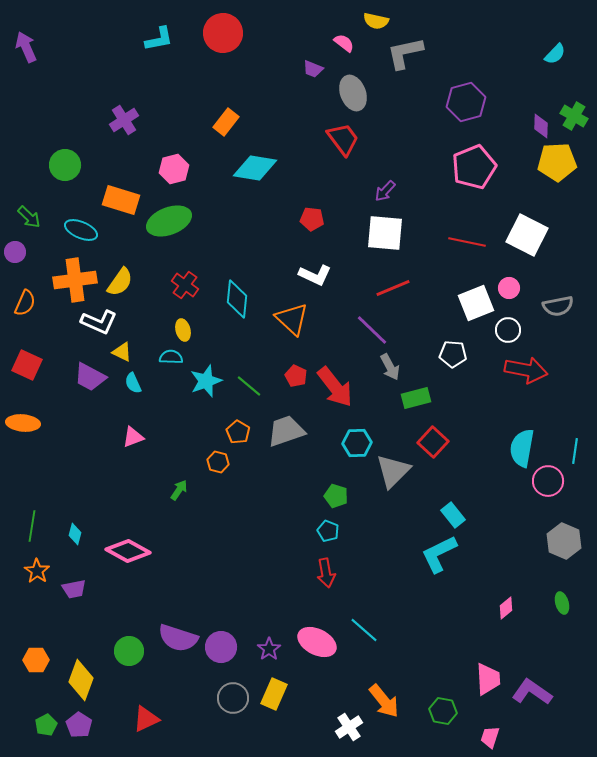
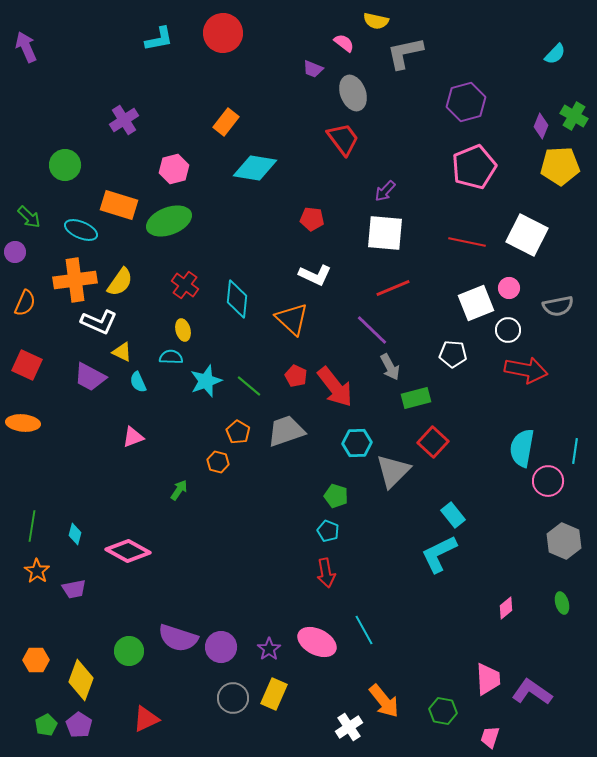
purple diamond at (541, 126): rotated 20 degrees clockwise
yellow pentagon at (557, 162): moved 3 px right, 4 px down
orange rectangle at (121, 200): moved 2 px left, 5 px down
cyan semicircle at (133, 383): moved 5 px right, 1 px up
cyan line at (364, 630): rotated 20 degrees clockwise
